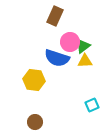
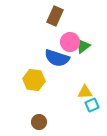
yellow triangle: moved 31 px down
brown circle: moved 4 px right
